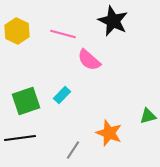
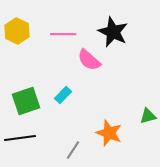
black star: moved 11 px down
pink line: rotated 15 degrees counterclockwise
cyan rectangle: moved 1 px right
